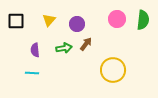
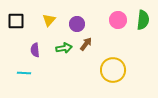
pink circle: moved 1 px right, 1 px down
cyan line: moved 8 px left
